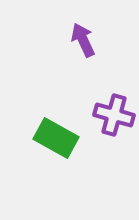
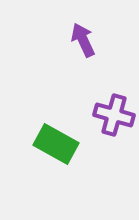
green rectangle: moved 6 px down
